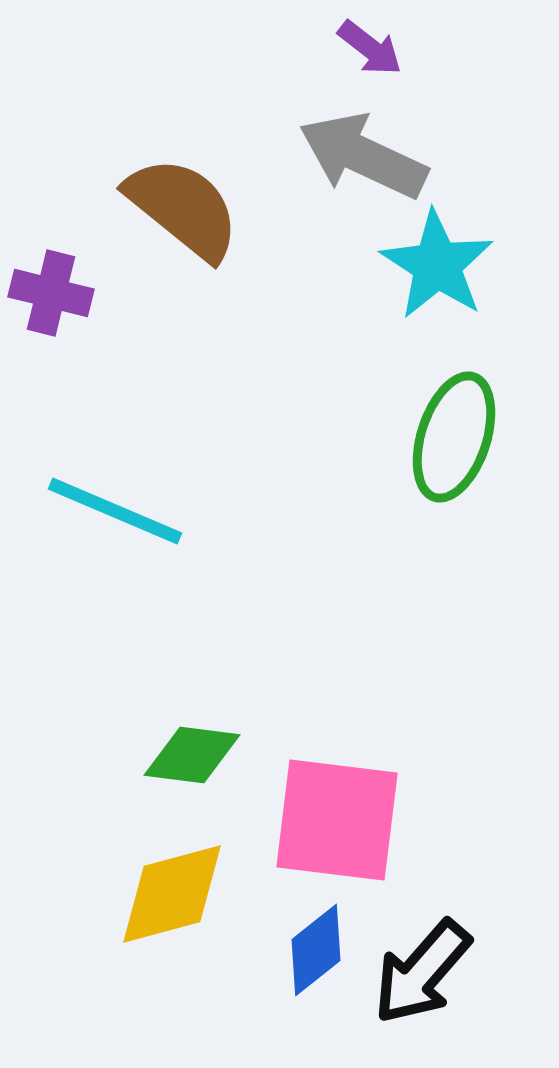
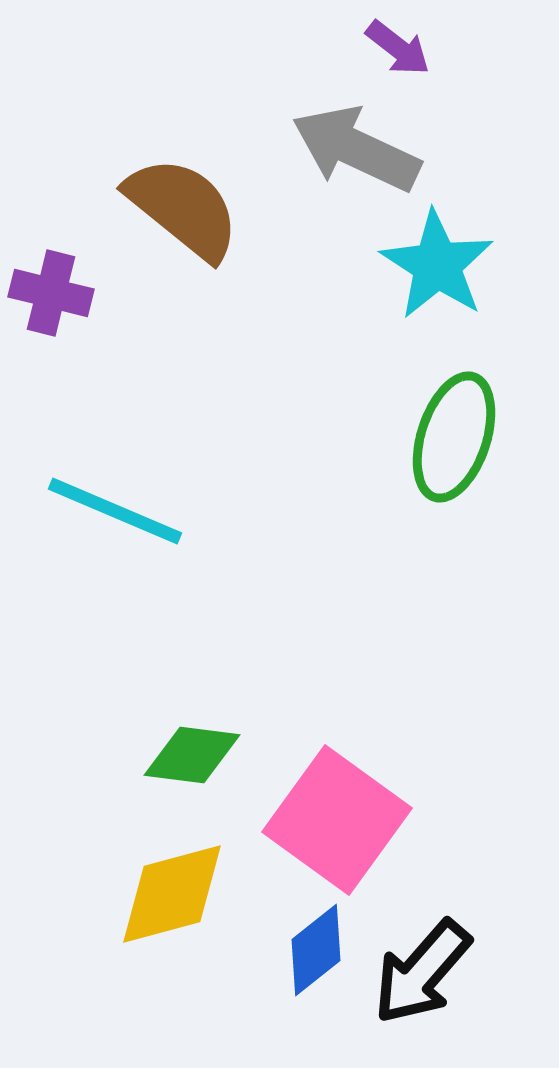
purple arrow: moved 28 px right
gray arrow: moved 7 px left, 7 px up
pink square: rotated 29 degrees clockwise
